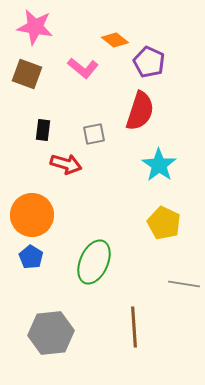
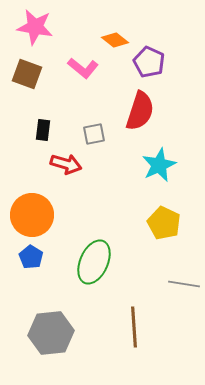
cyan star: rotated 12 degrees clockwise
